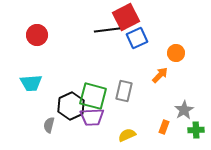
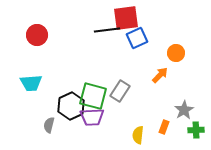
red square: moved 1 px down; rotated 20 degrees clockwise
gray rectangle: moved 4 px left; rotated 20 degrees clockwise
yellow semicircle: moved 11 px right; rotated 60 degrees counterclockwise
